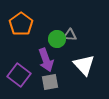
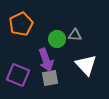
orange pentagon: rotated 10 degrees clockwise
gray triangle: moved 5 px right
white triangle: moved 2 px right
purple square: moved 1 px left; rotated 15 degrees counterclockwise
gray square: moved 4 px up
